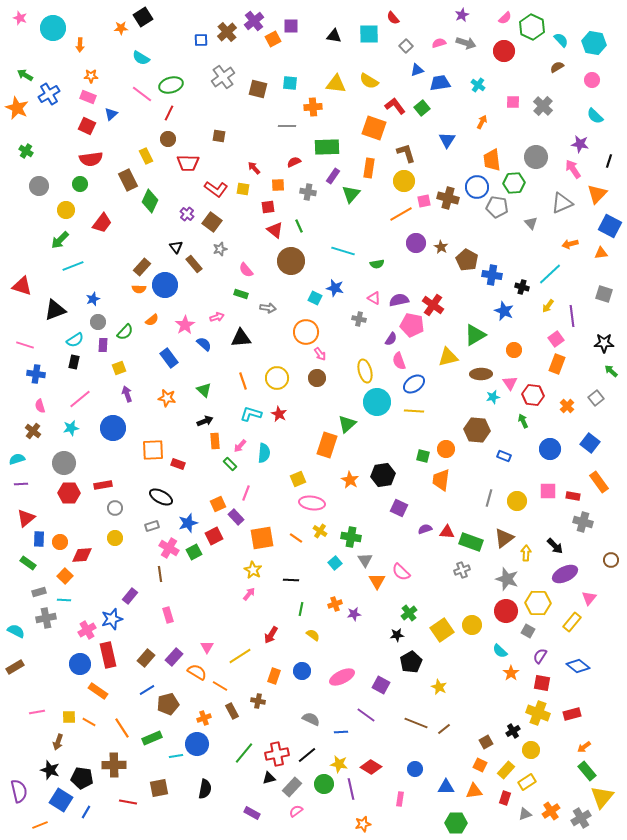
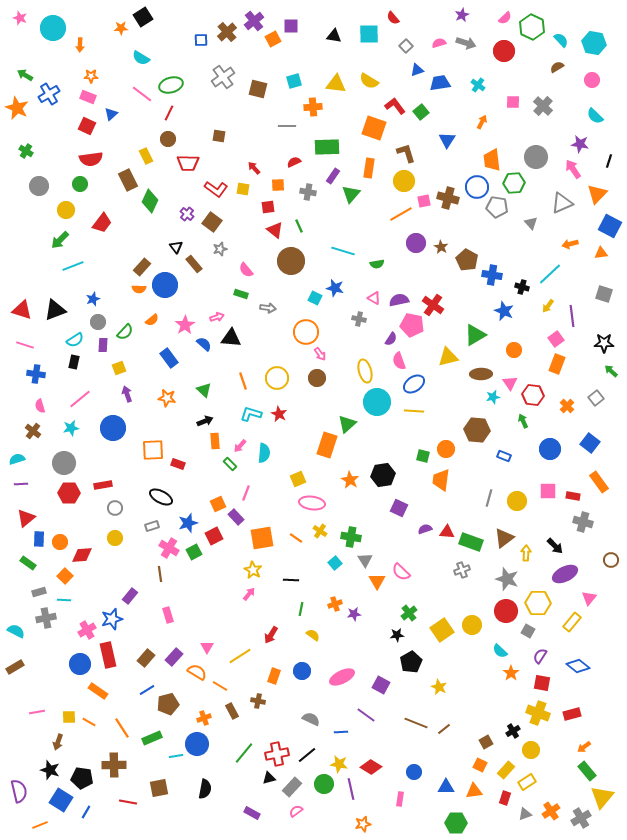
cyan square at (290, 83): moved 4 px right, 2 px up; rotated 21 degrees counterclockwise
green square at (422, 108): moved 1 px left, 4 px down
red triangle at (22, 286): moved 24 px down
black triangle at (241, 338): moved 10 px left; rotated 10 degrees clockwise
blue circle at (415, 769): moved 1 px left, 3 px down
